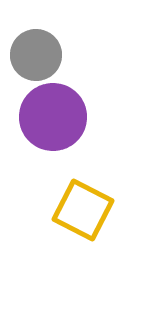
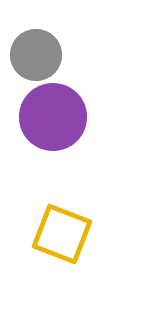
yellow square: moved 21 px left, 24 px down; rotated 6 degrees counterclockwise
